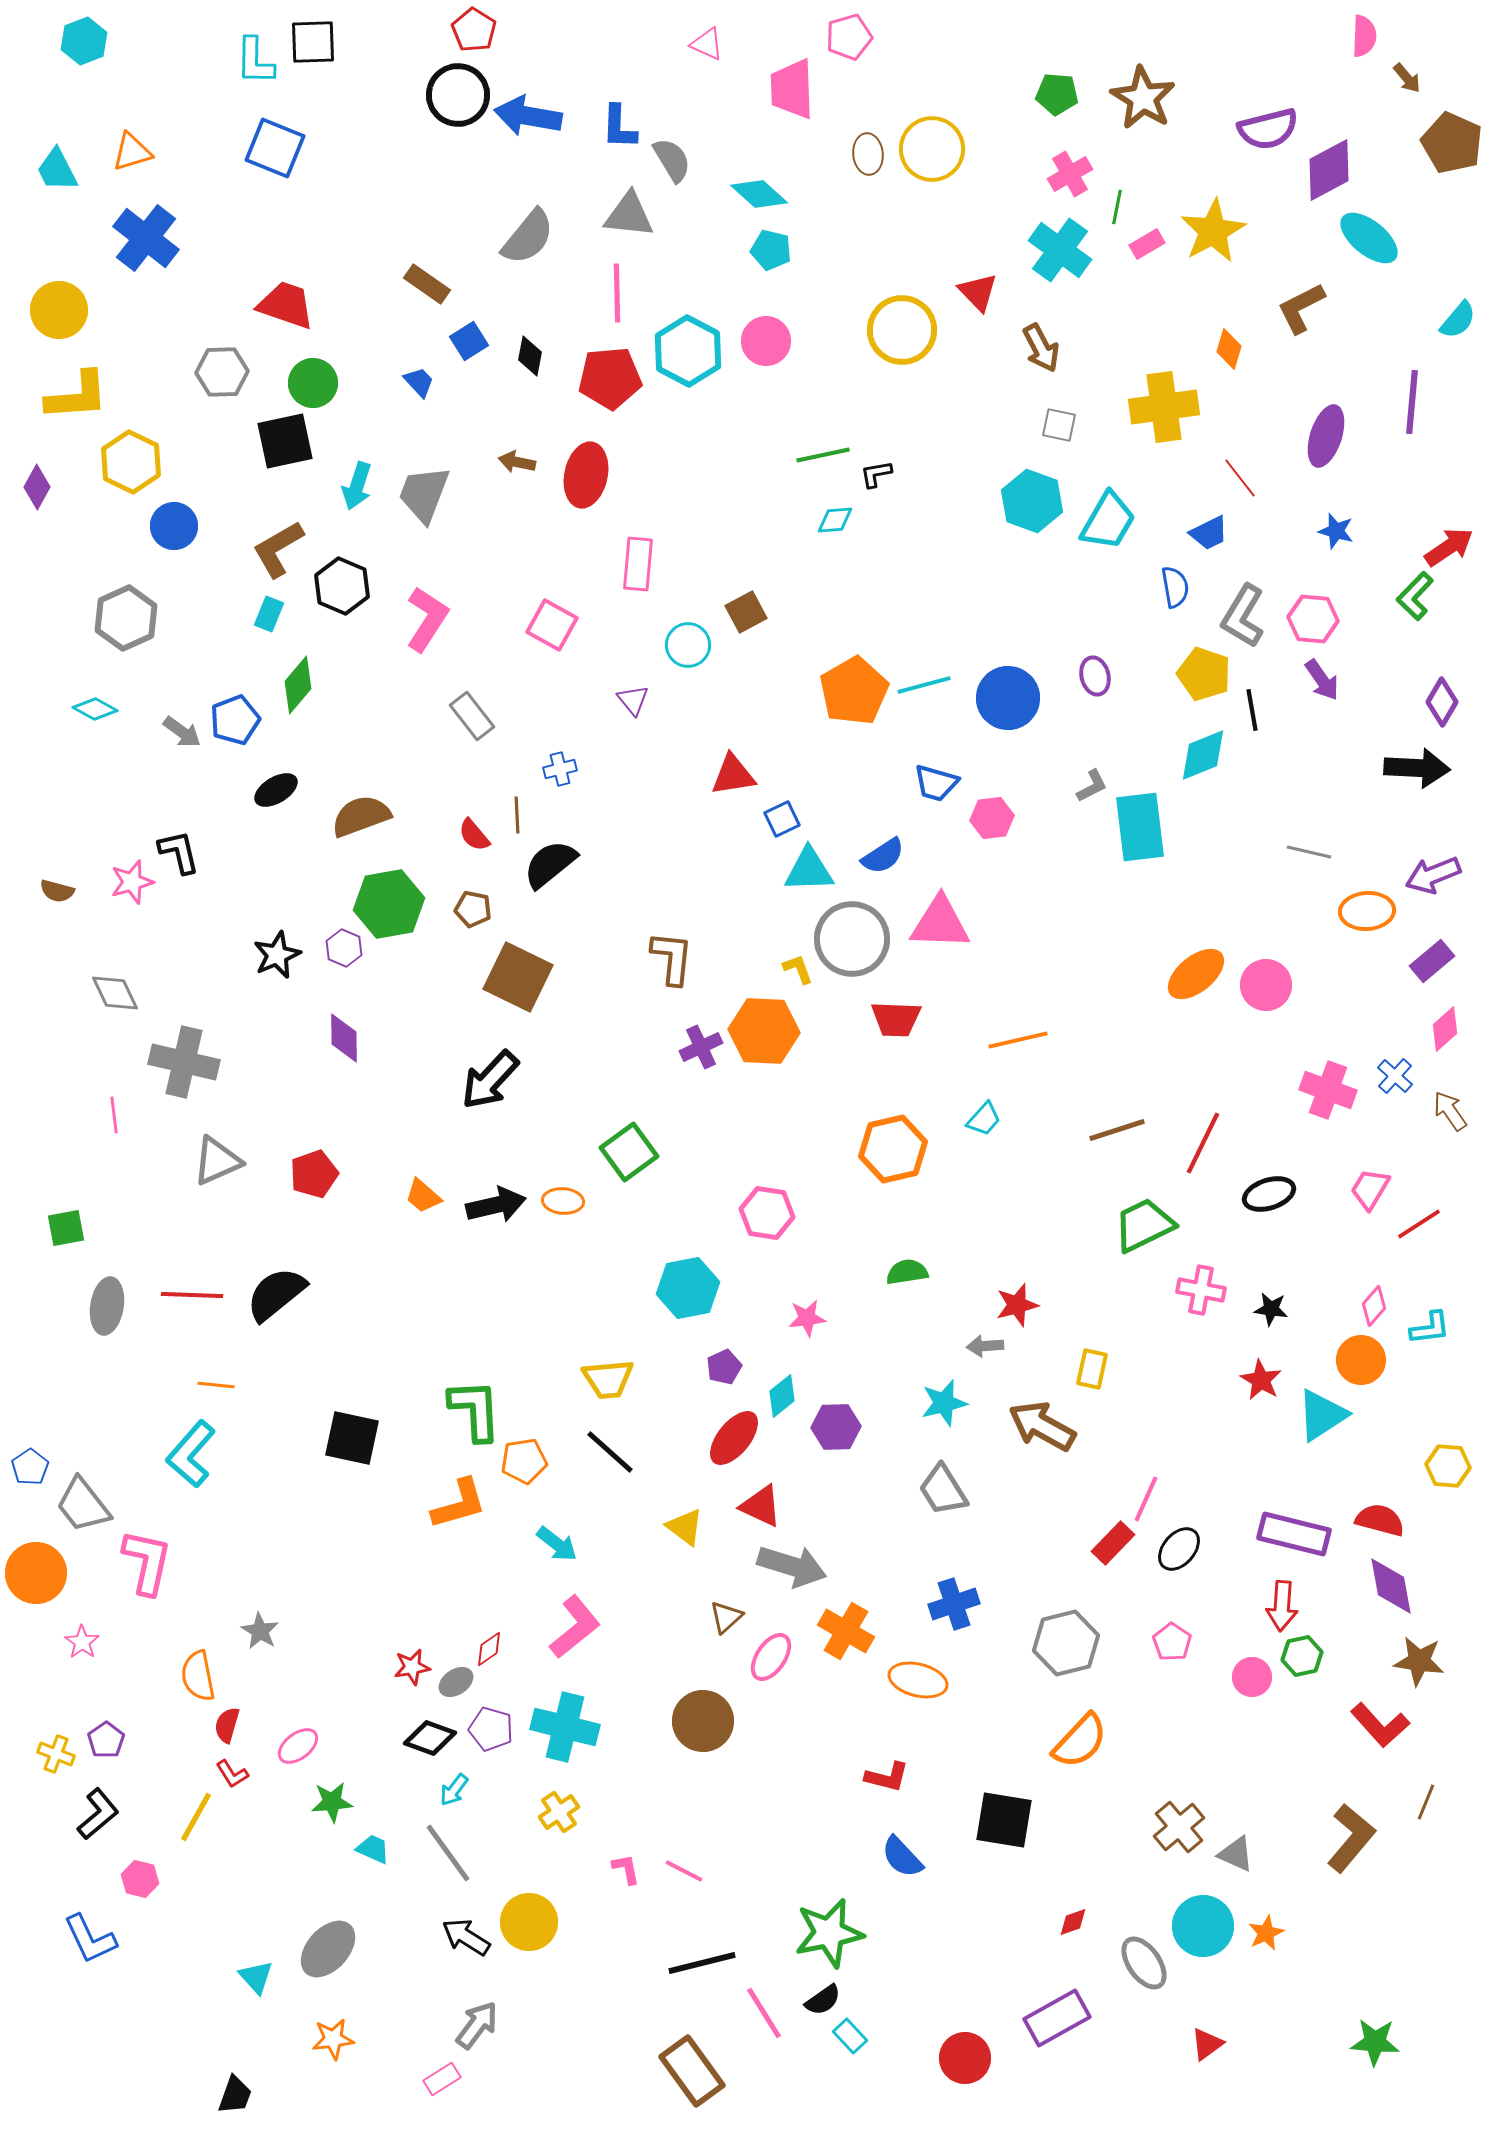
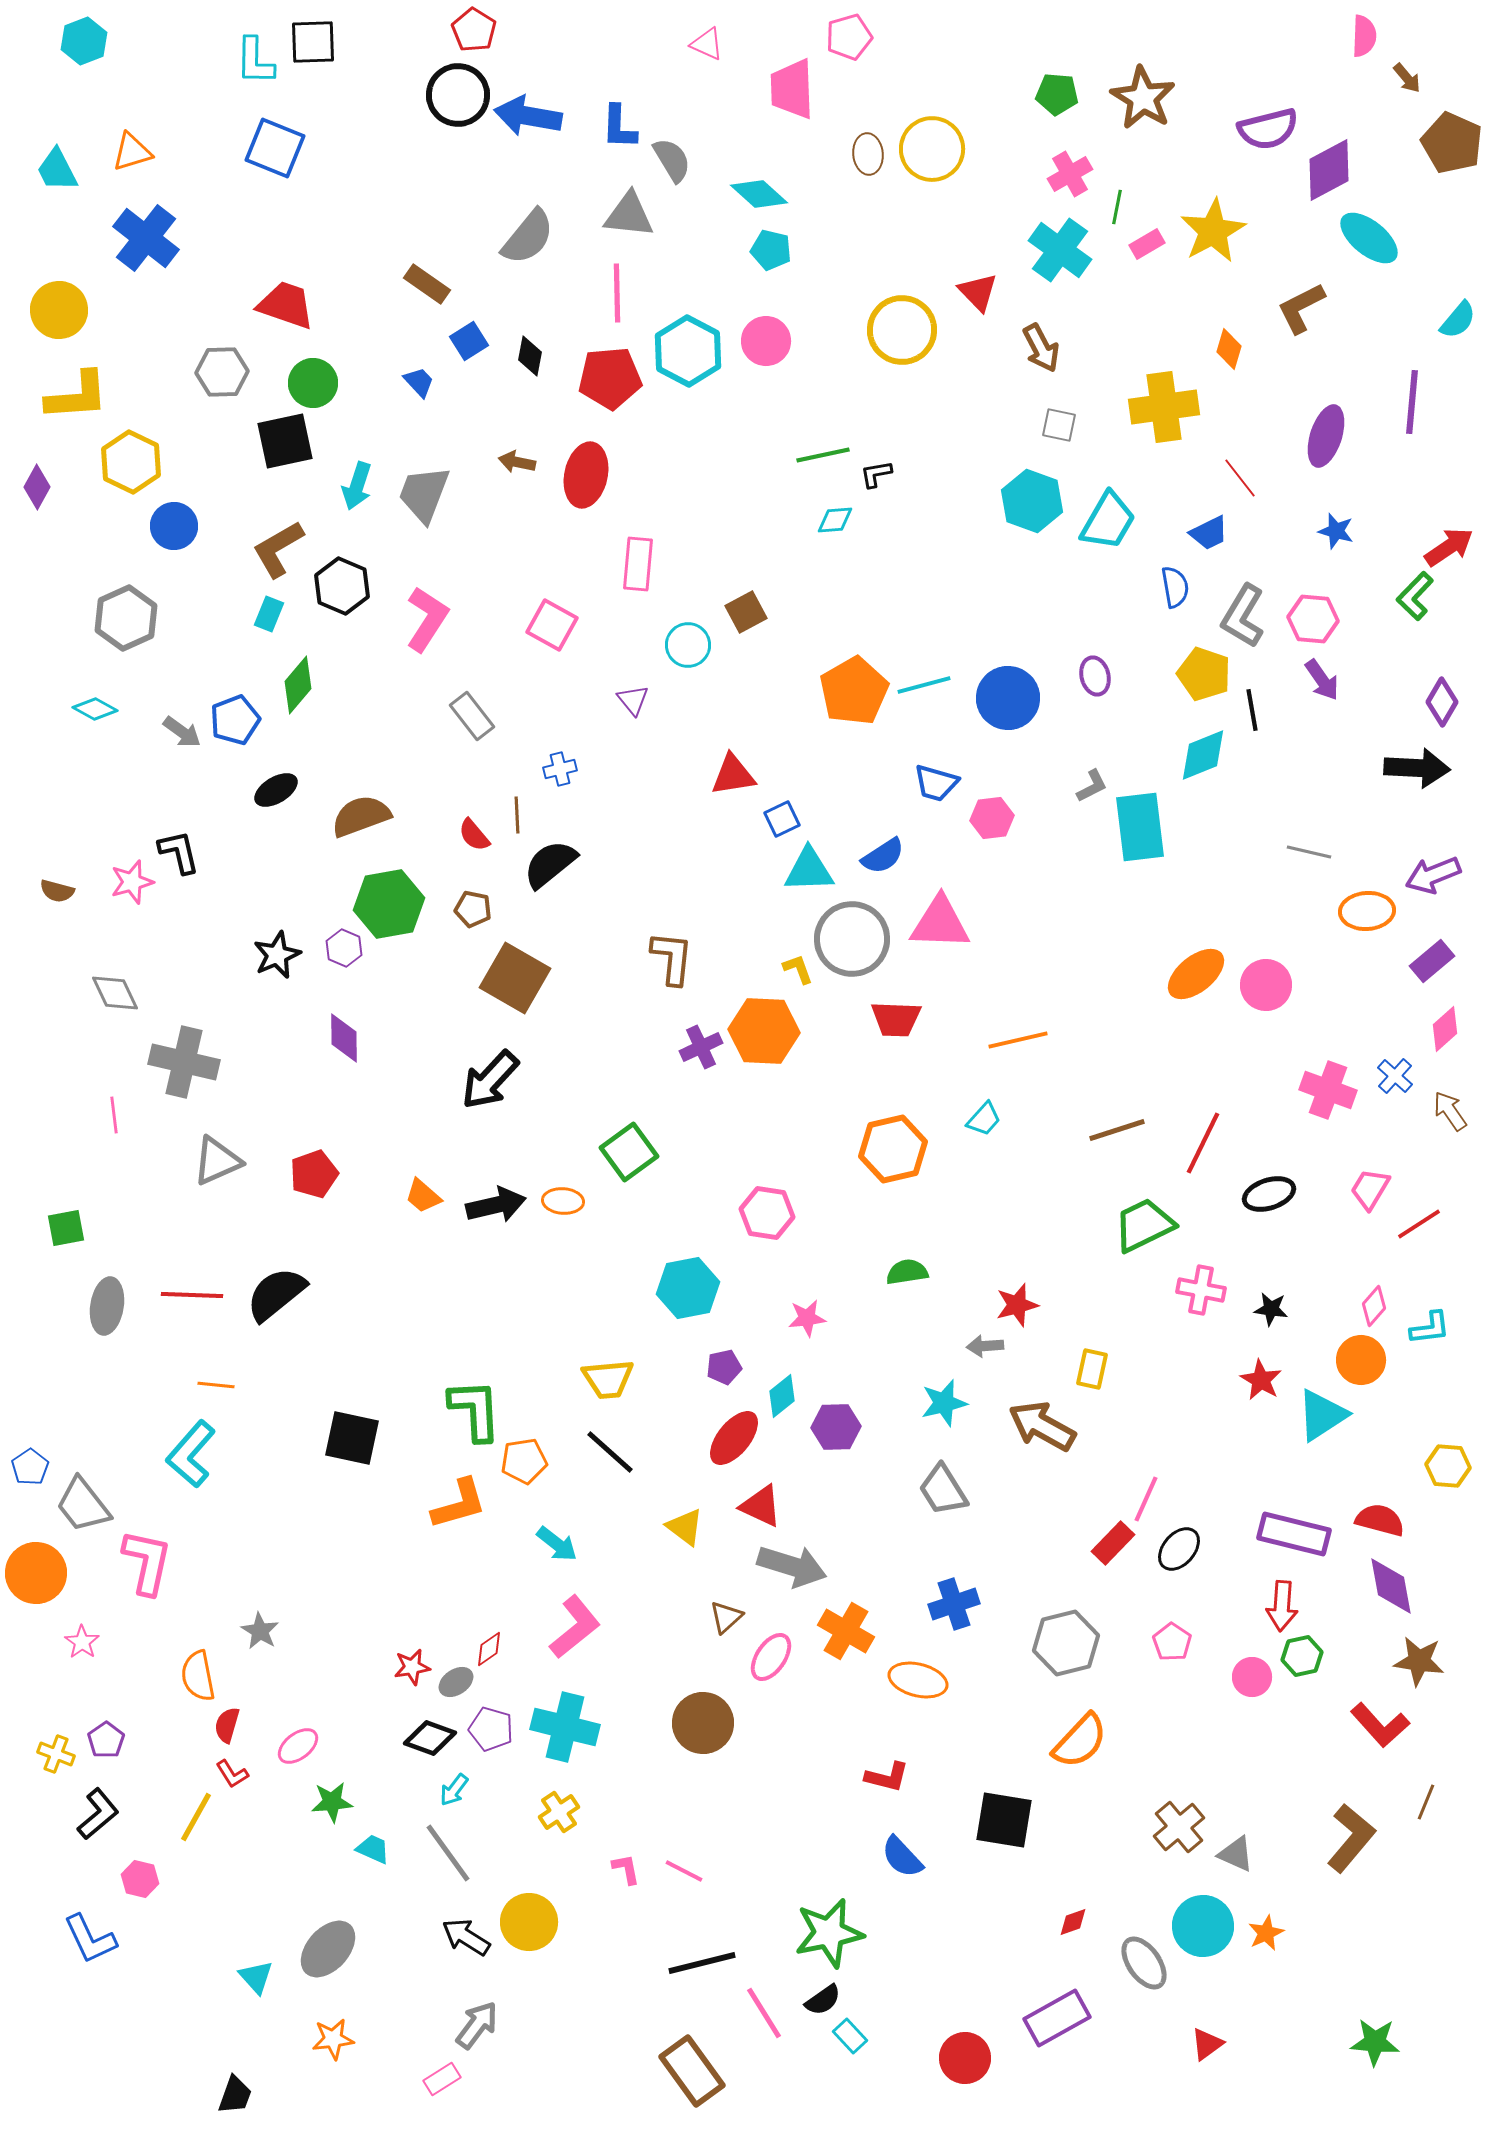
brown square at (518, 977): moved 3 px left, 1 px down; rotated 4 degrees clockwise
purple pentagon at (724, 1367): rotated 12 degrees clockwise
brown circle at (703, 1721): moved 2 px down
